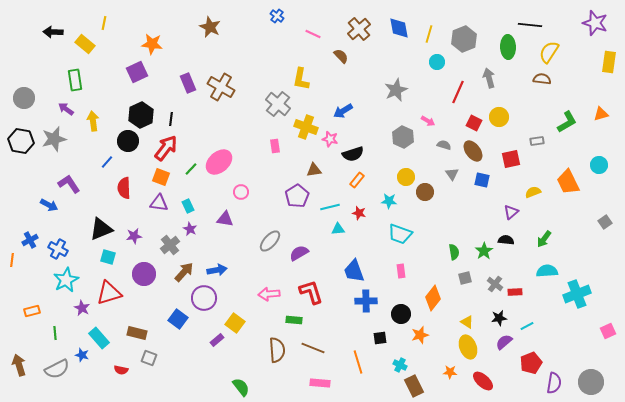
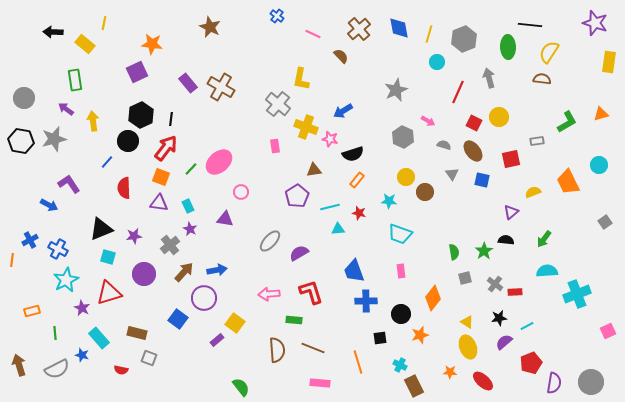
purple rectangle at (188, 83): rotated 18 degrees counterclockwise
